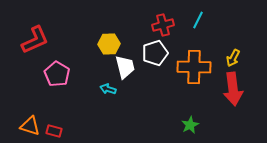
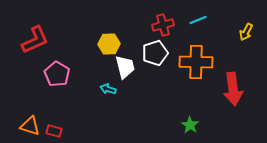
cyan line: rotated 42 degrees clockwise
yellow arrow: moved 13 px right, 26 px up
orange cross: moved 2 px right, 5 px up
green star: rotated 12 degrees counterclockwise
